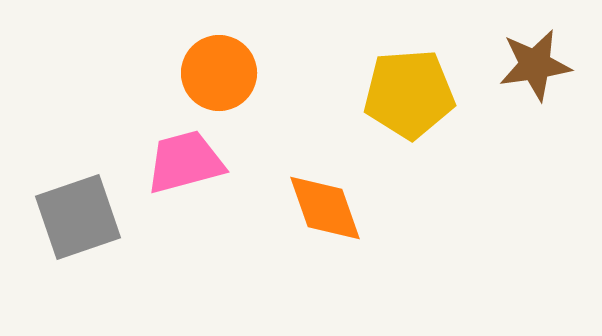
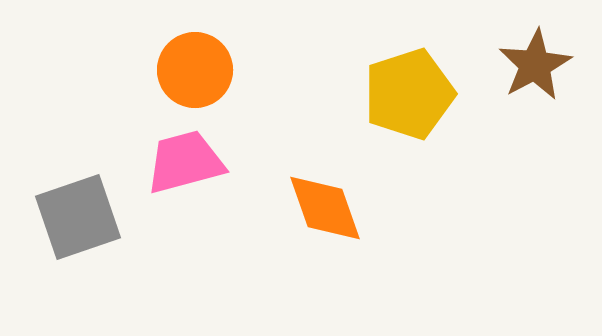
brown star: rotated 20 degrees counterclockwise
orange circle: moved 24 px left, 3 px up
yellow pentagon: rotated 14 degrees counterclockwise
